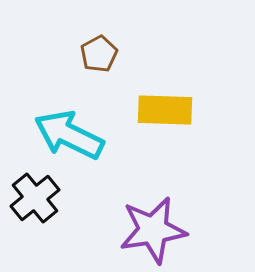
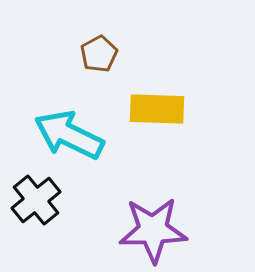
yellow rectangle: moved 8 px left, 1 px up
black cross: moved 1 px right, 2 px down
purple star: rotated 8 degrees clockwise
